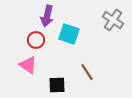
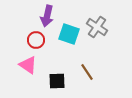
gray cross: moved 16 px left, 7 px down
black square: moved 4 px up
